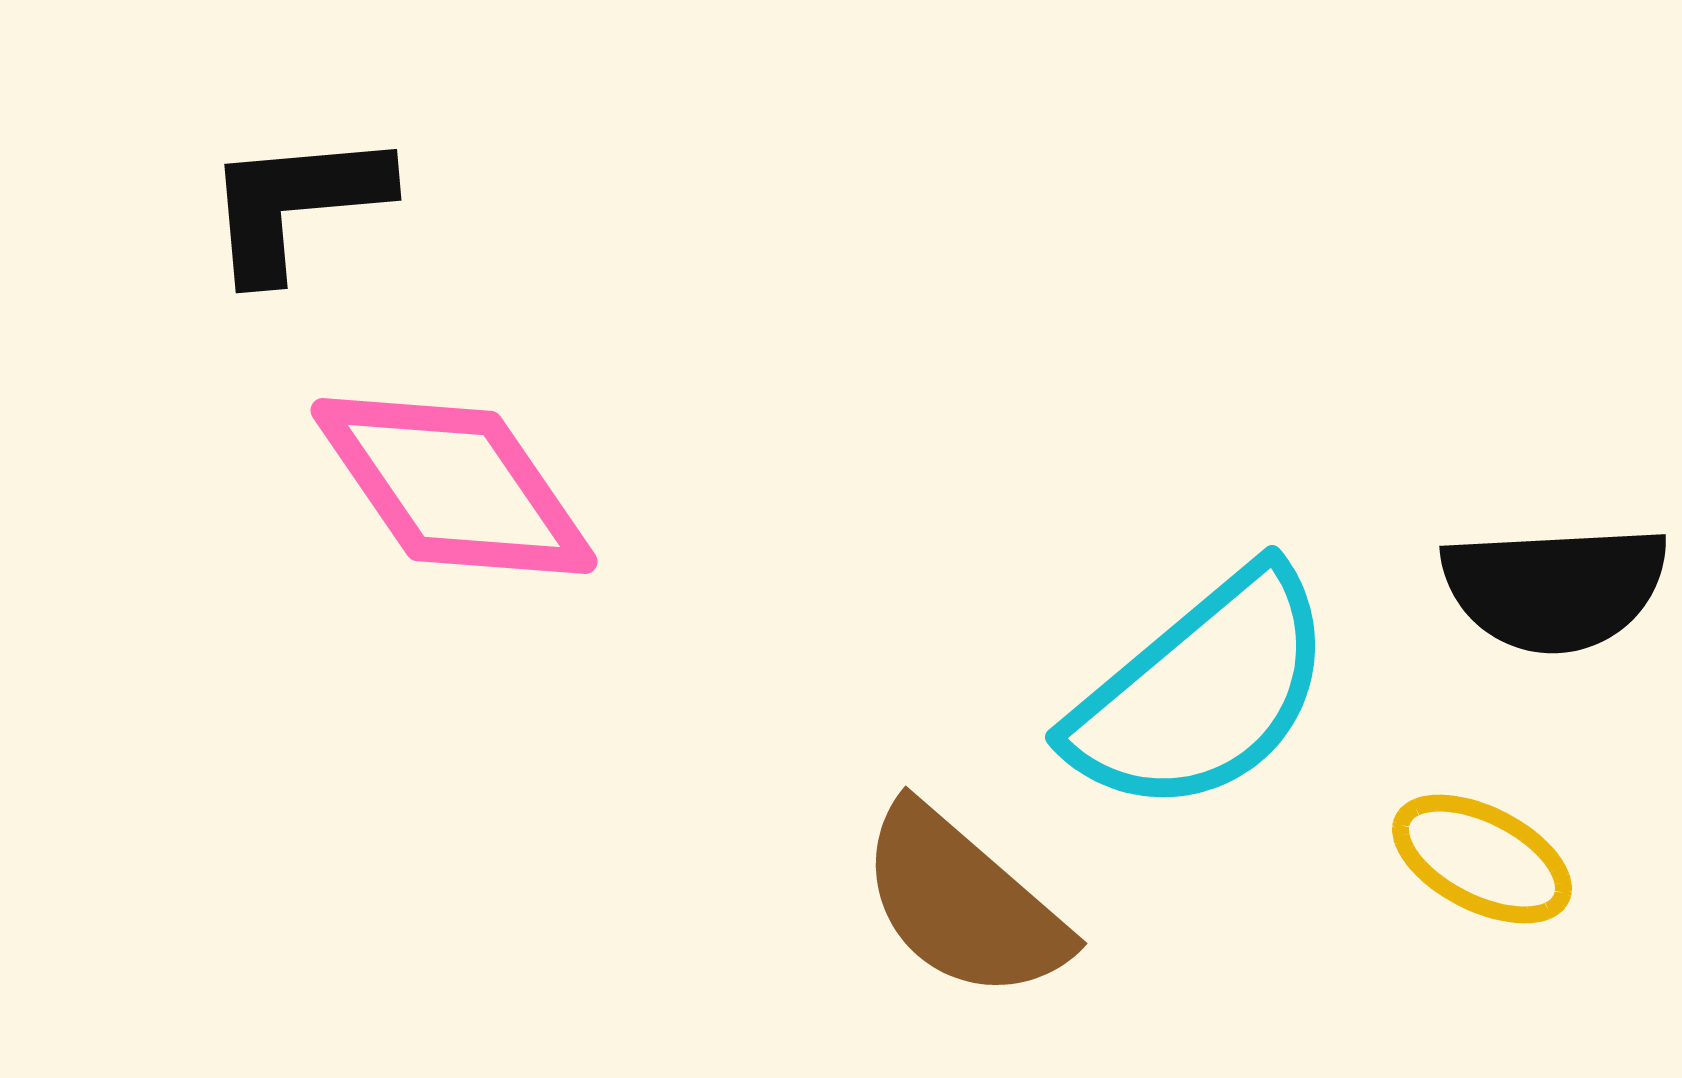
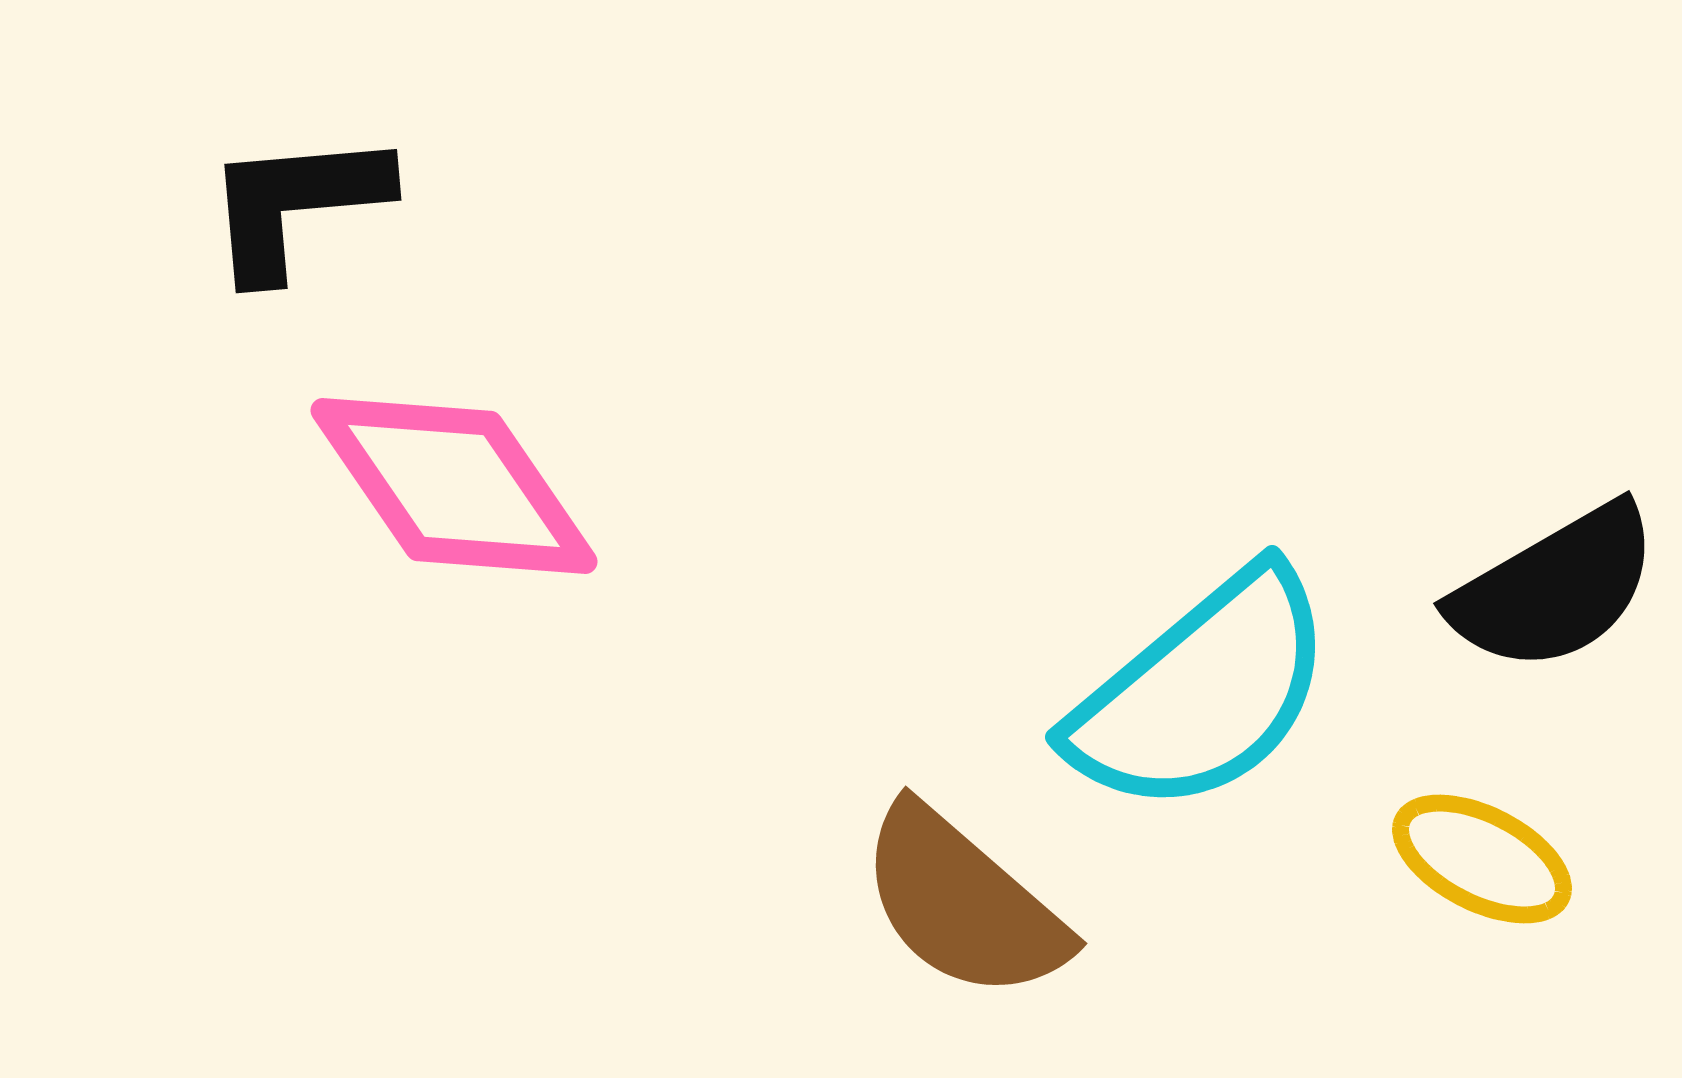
black semicircle: rotated 27 degrees counterclockwise
